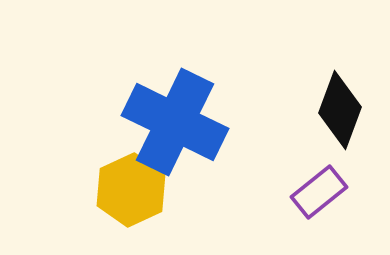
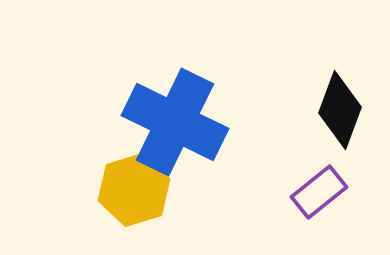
yellow hexagon: moved 3 px right; rotated 8 degrees clockwise
